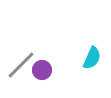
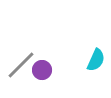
cyan semicircle: moved 4 px right, 2 px down
